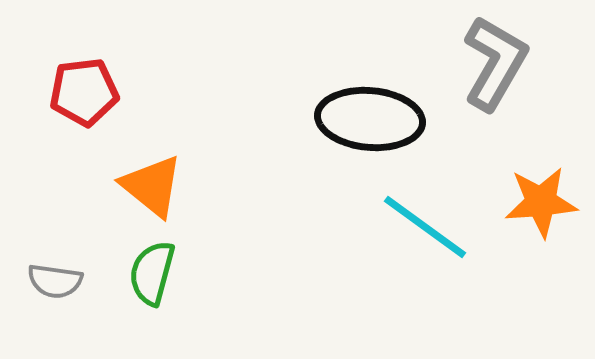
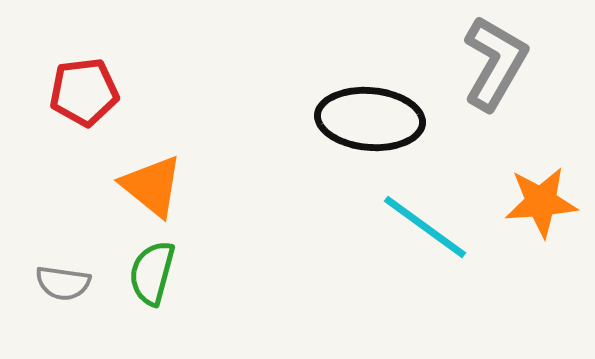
gray semicircle: moved 8 px right, 2 px down
